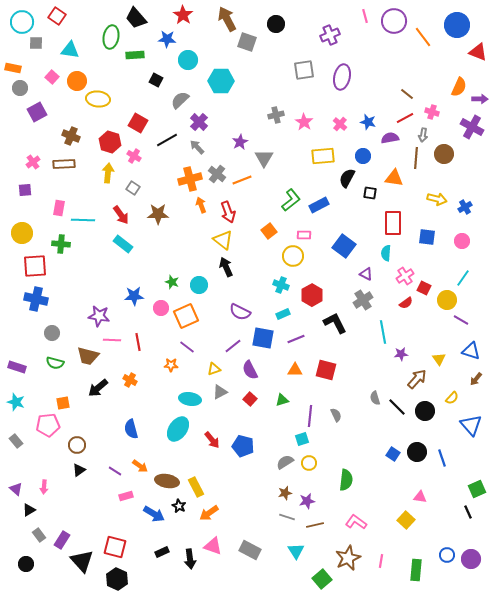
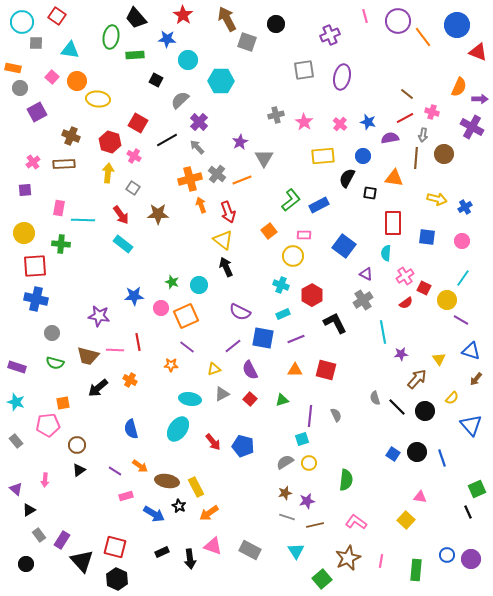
purple circle at (394, 21): moved 4 px right
yellow circle at (22, 233): moved 2 px right
pink line at (112, 340): moved 3 px right, 10 px down
gray triangle at (220, 392): moved 2 px right, 2 px down
red arrow at (212, 440): moved 1 px right, 2 px down
pink arrow at (44, 487): moved 1 px right, 7 px up
